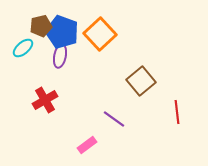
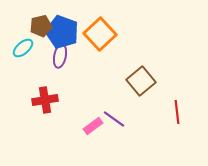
red cross: rotated 20 degrees clockwise
pink rectangle: moved 6 px right, 19 px up
